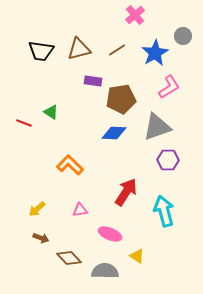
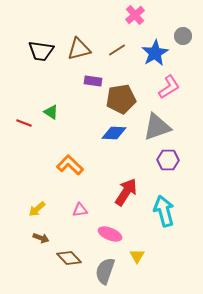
yellow triangle: rotated 28 degrees clockwise
gray semicircle: rotated 72 degrees counterclockwise
